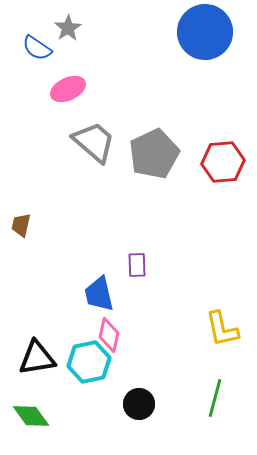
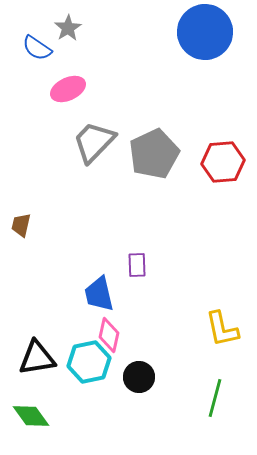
gray trapezoid: rotated 87 degrees counterclockwise
black circle: moved 27 px up
